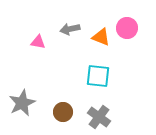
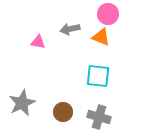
pink circle: moved 19 px left, 14 px up
gray cross: rotated 20 degrees counterclockwise
